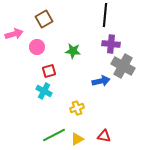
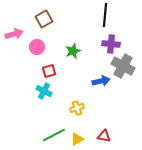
green star: rotated 28 degrees counterclockwise
